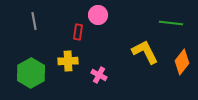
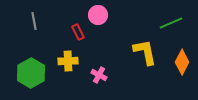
green line: rotated 30 degrees counterclockwise
red rectangle: rotated 35 degrees counterclockwise
yellow L-shape: rotated 16 degrees clockwise
orange diamond: rotated 10 degrees counterclockwise
